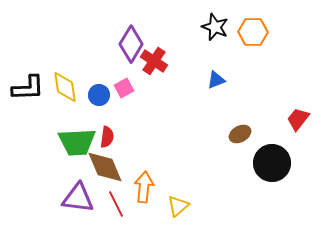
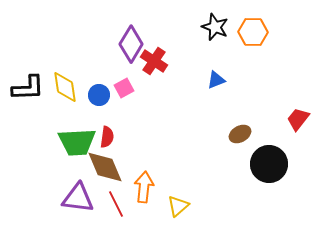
black circle: moved 3 px left, 1 px down
